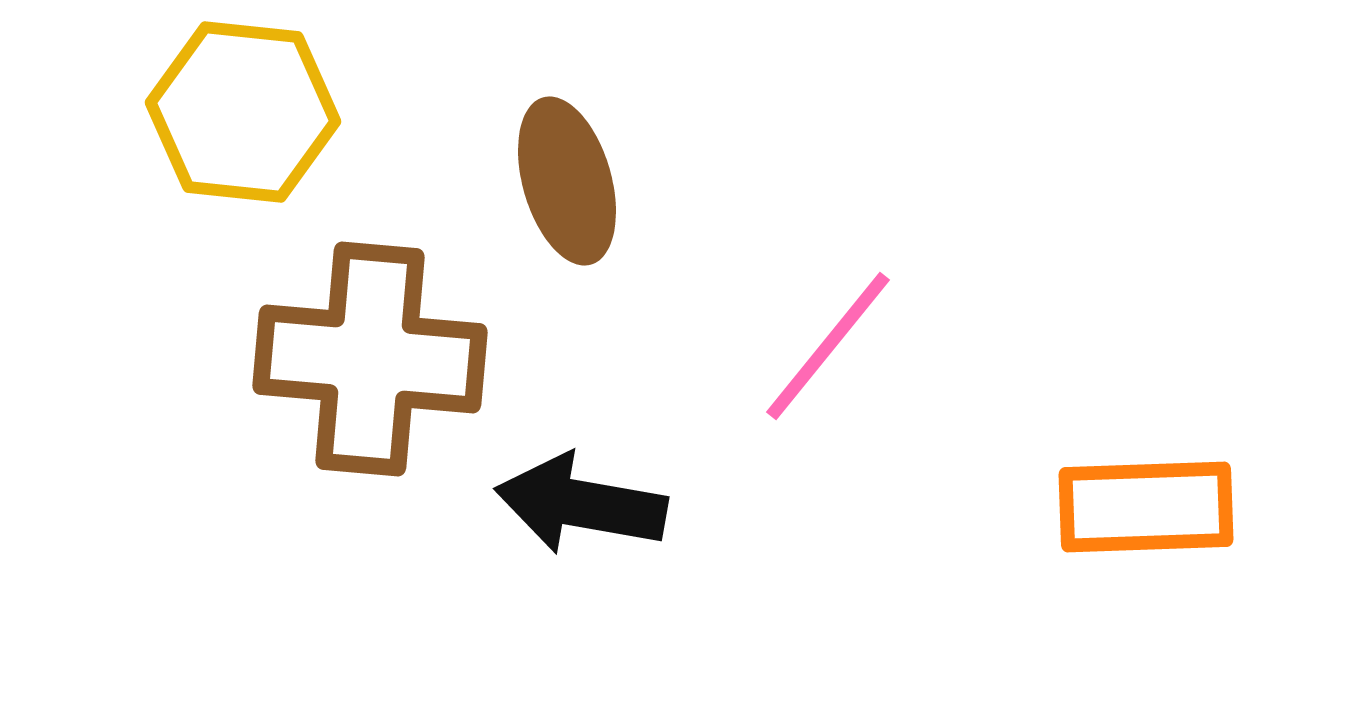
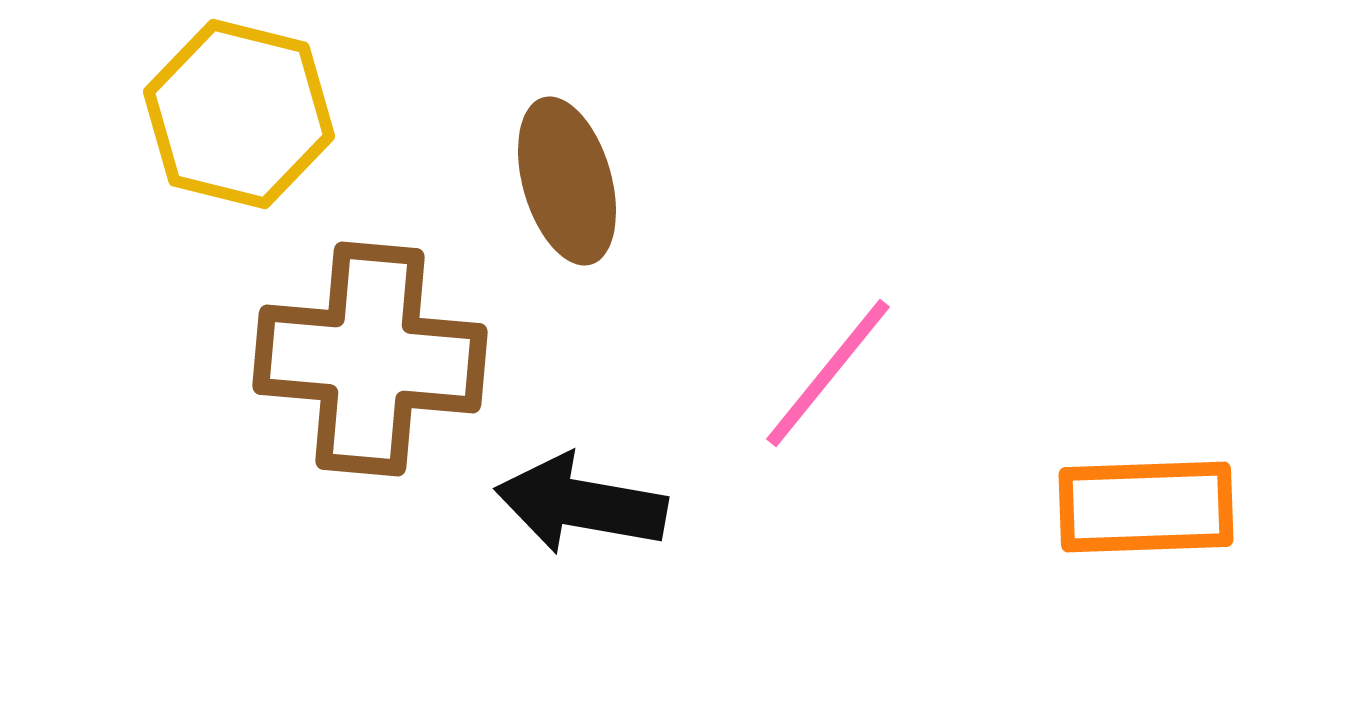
yellow hexagon: moved 4 px left, 2 px down; rotated 8 degrees clockwise
pink line: moved 27 px down
